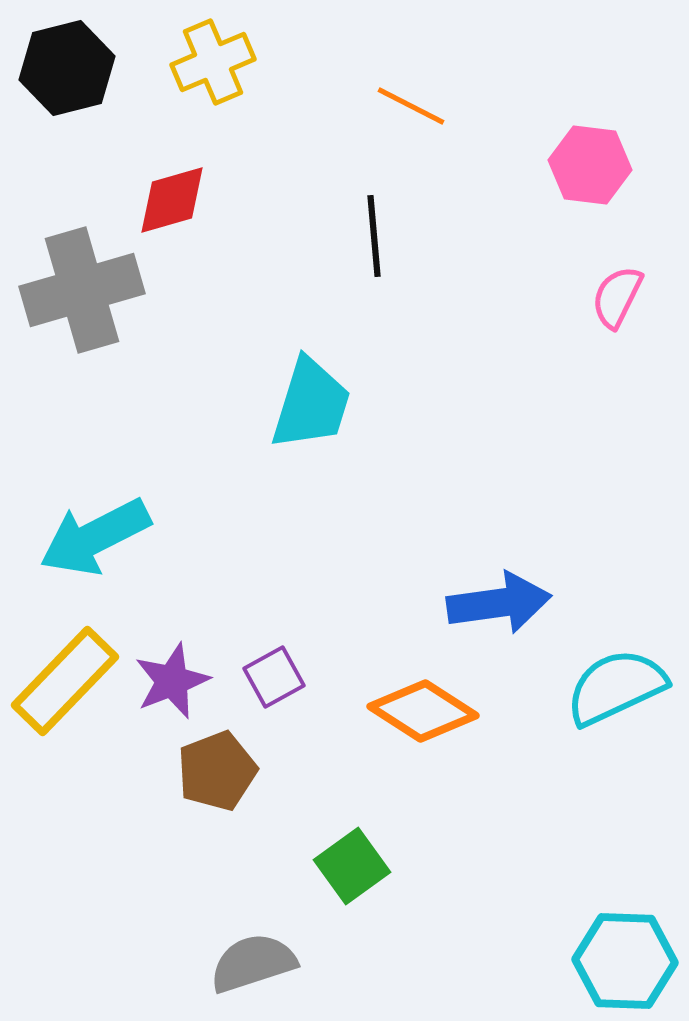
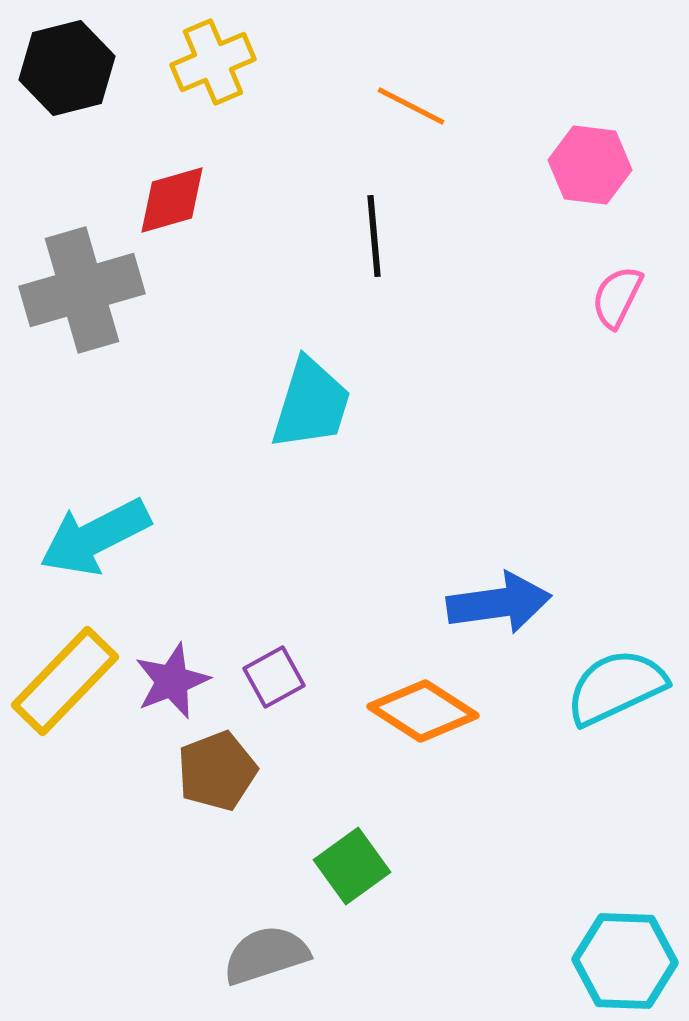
gray semicircle: moved 13 px right, 8 px up
